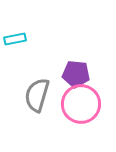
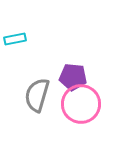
purple pentagon: moved 3 px left, 3 px down
